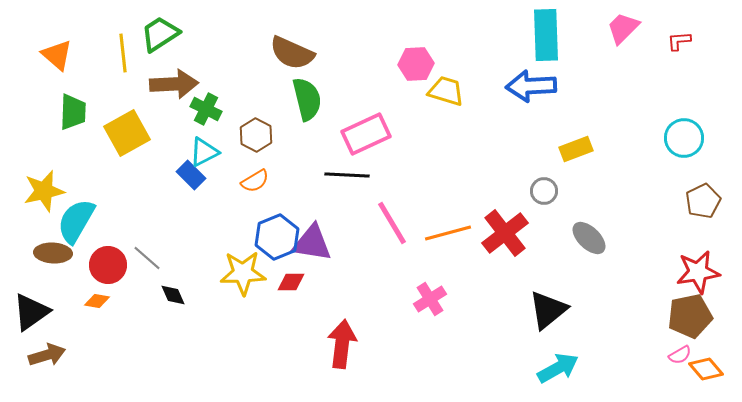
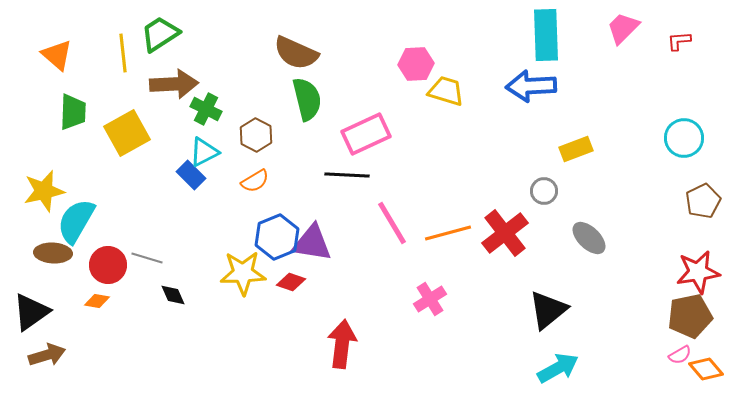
brown semicircle at (292, 53): moved 4 px right
gray line at (147, 258): rotated 24 degrees counterclockwise
red diamond at (291, 282): rotated 20 degrees clockwise
